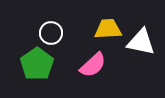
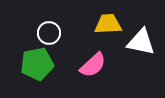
yellow trapezoid: moved 5 px up
white circle: moved 2 px left
green pentagon: rotated 24 degrees clockwise
